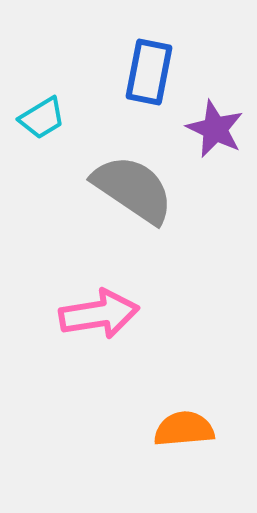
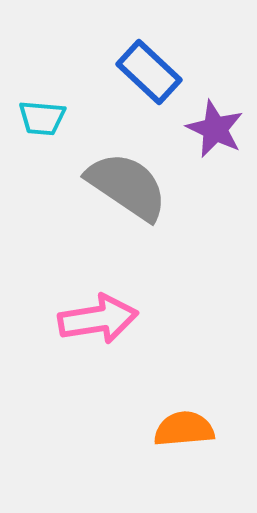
blue rectangle: rotated 58 degrees counterclockwise
cyan trapezoid: rotated 36 degrees clockwise
gray semicircle: moved 6 px left, 3 px up
pink arrow: moved 1 px left, 5 px down
